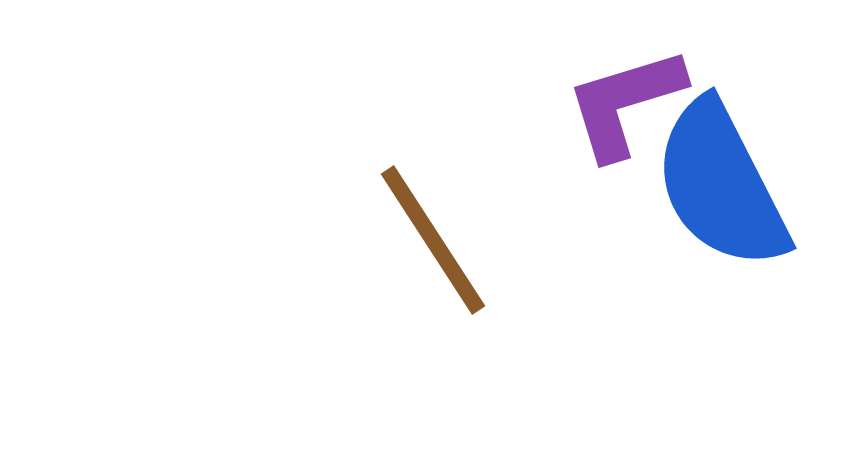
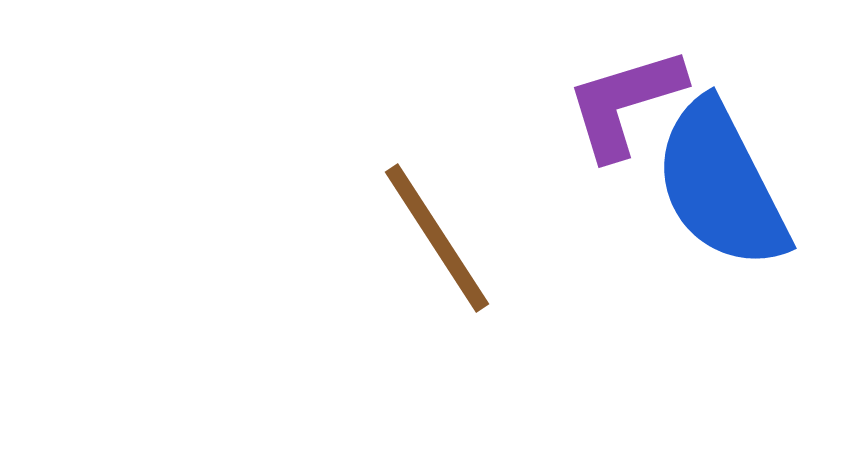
brown line: moved 4 px right, 2 px up
